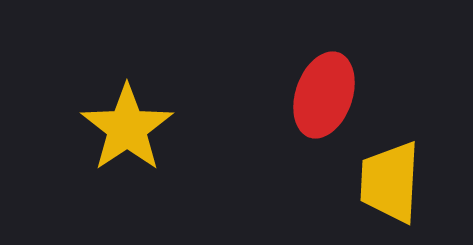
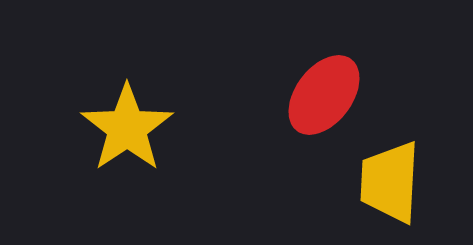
red ellipse: rotated 18 degrees clockwise
